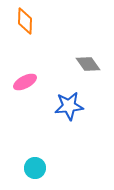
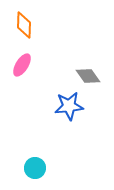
orange diamond: moved 1 px left, 4 px down
gray diamond: moved 12 px down
pink ellipse: moved 3 px left, 17 px up; rotated 30 degrees counterclockwise
